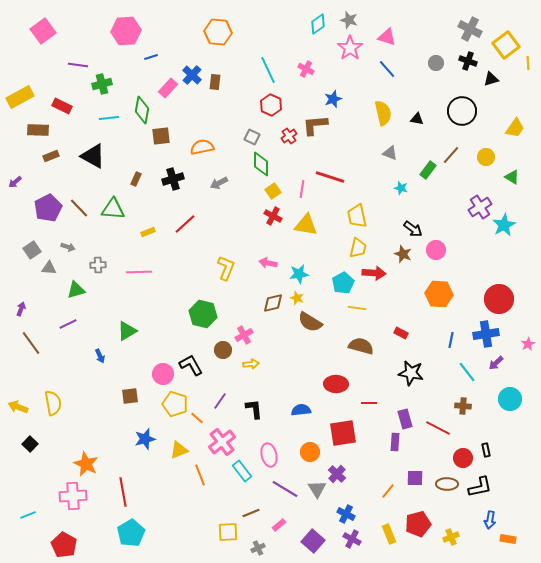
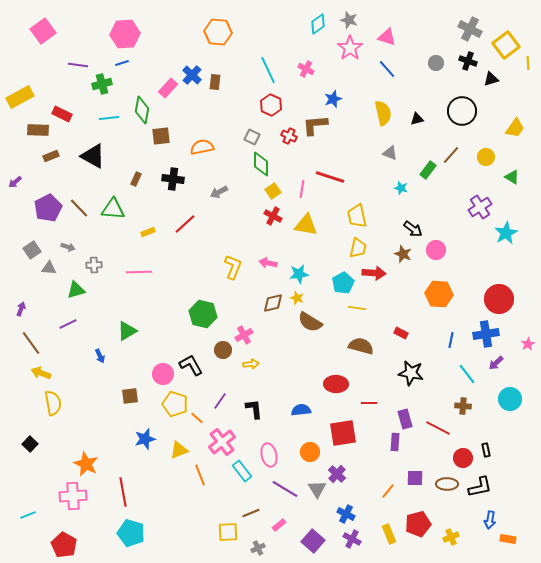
pink hexagon at (126, 31): moved 1 px left, 3 px down
blue line at (151, 57): moved 29 px left, 6 px down
red rectangle at (62, 106): moved 8 px down
black triangle at (417, 119): rotated 24 degrees counterclockwise
red cross at (289, 136): rotated 28 degrees counterclockwise
black cross at (173, 179): rotated 25 degrees clockwise
gray arrow at (219, 183): moved 9 px down
cyan star at (504, 225): moved 2 px right, 8 px down
gray cross at (98, 265): moved 4 px left
yellow L-shape at (226, 268): moved 7 px right, 1 px up
cyan line at (467, 372): moved 2 px down
yellow arrow at (18, 407): moved 23 px right, 34 px up
cyan pentagon at (131, 533): rotated 24 degrees counterclockwise
